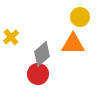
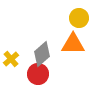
yellow circle: moved 1 px left, 1 px down
yellow cross: moved 22 px down
